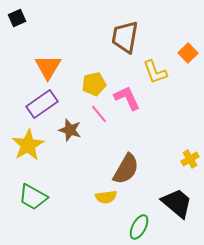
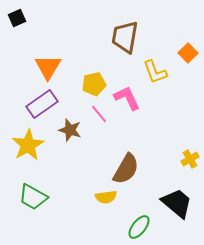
green ellipse: rotated 10 degrees clockwise
